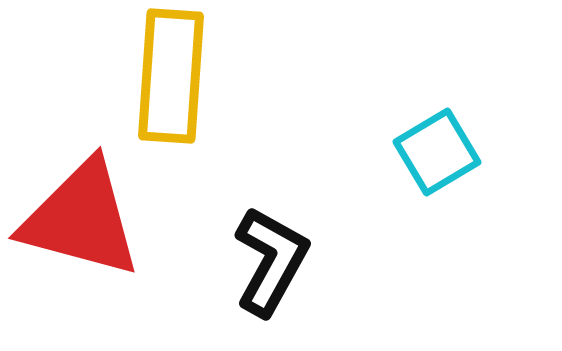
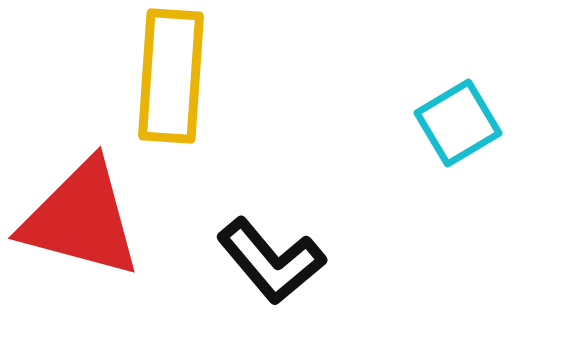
cyan square: moved 21 px right, 29 px up
black L-shape: rotated 111 degrees clockwise
